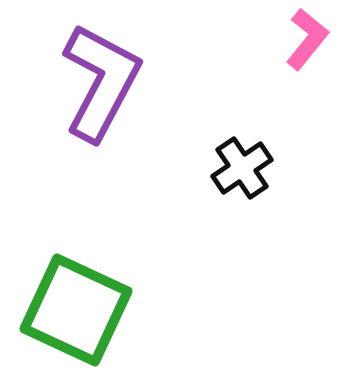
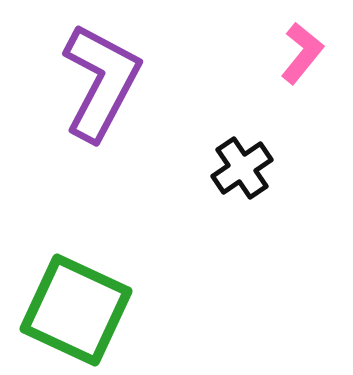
pink L-shape: moved 5 px left, 14 px down
